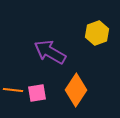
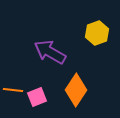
pink square: moved 4 px down; rotated 12 degrees counterclockwise
